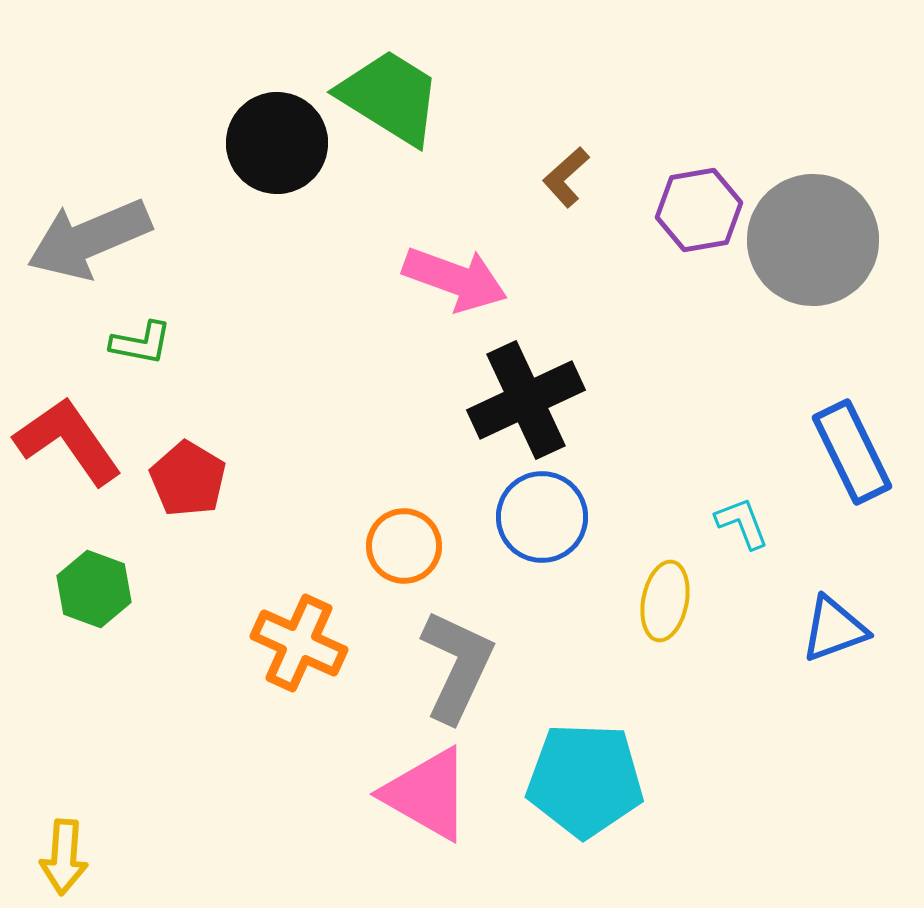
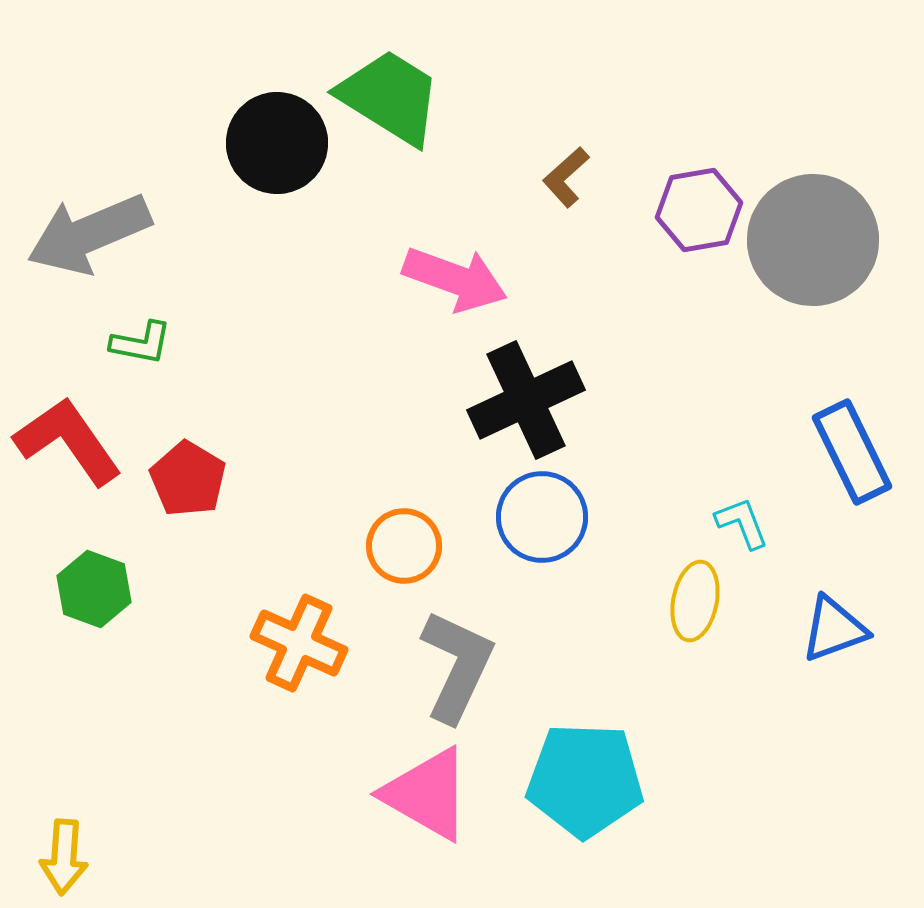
gray arrow: moved 5 px up
yellow ellipse: moved 30 px right
